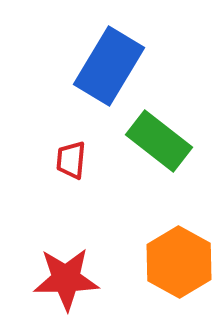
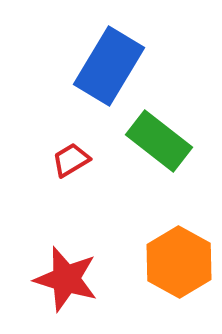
red trapezoid: rotated 54 degrees clockwise
red star: rotated 18 degrees clockwise
